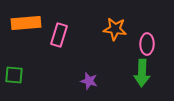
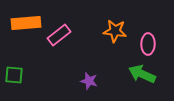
orange star: moved 2 px down
pink rectangle: rotated 35 degrees clockwise
pink ellipse: moved 1 px right
green arrow: moved 1 px down; rotated 112 degrees clockwise
